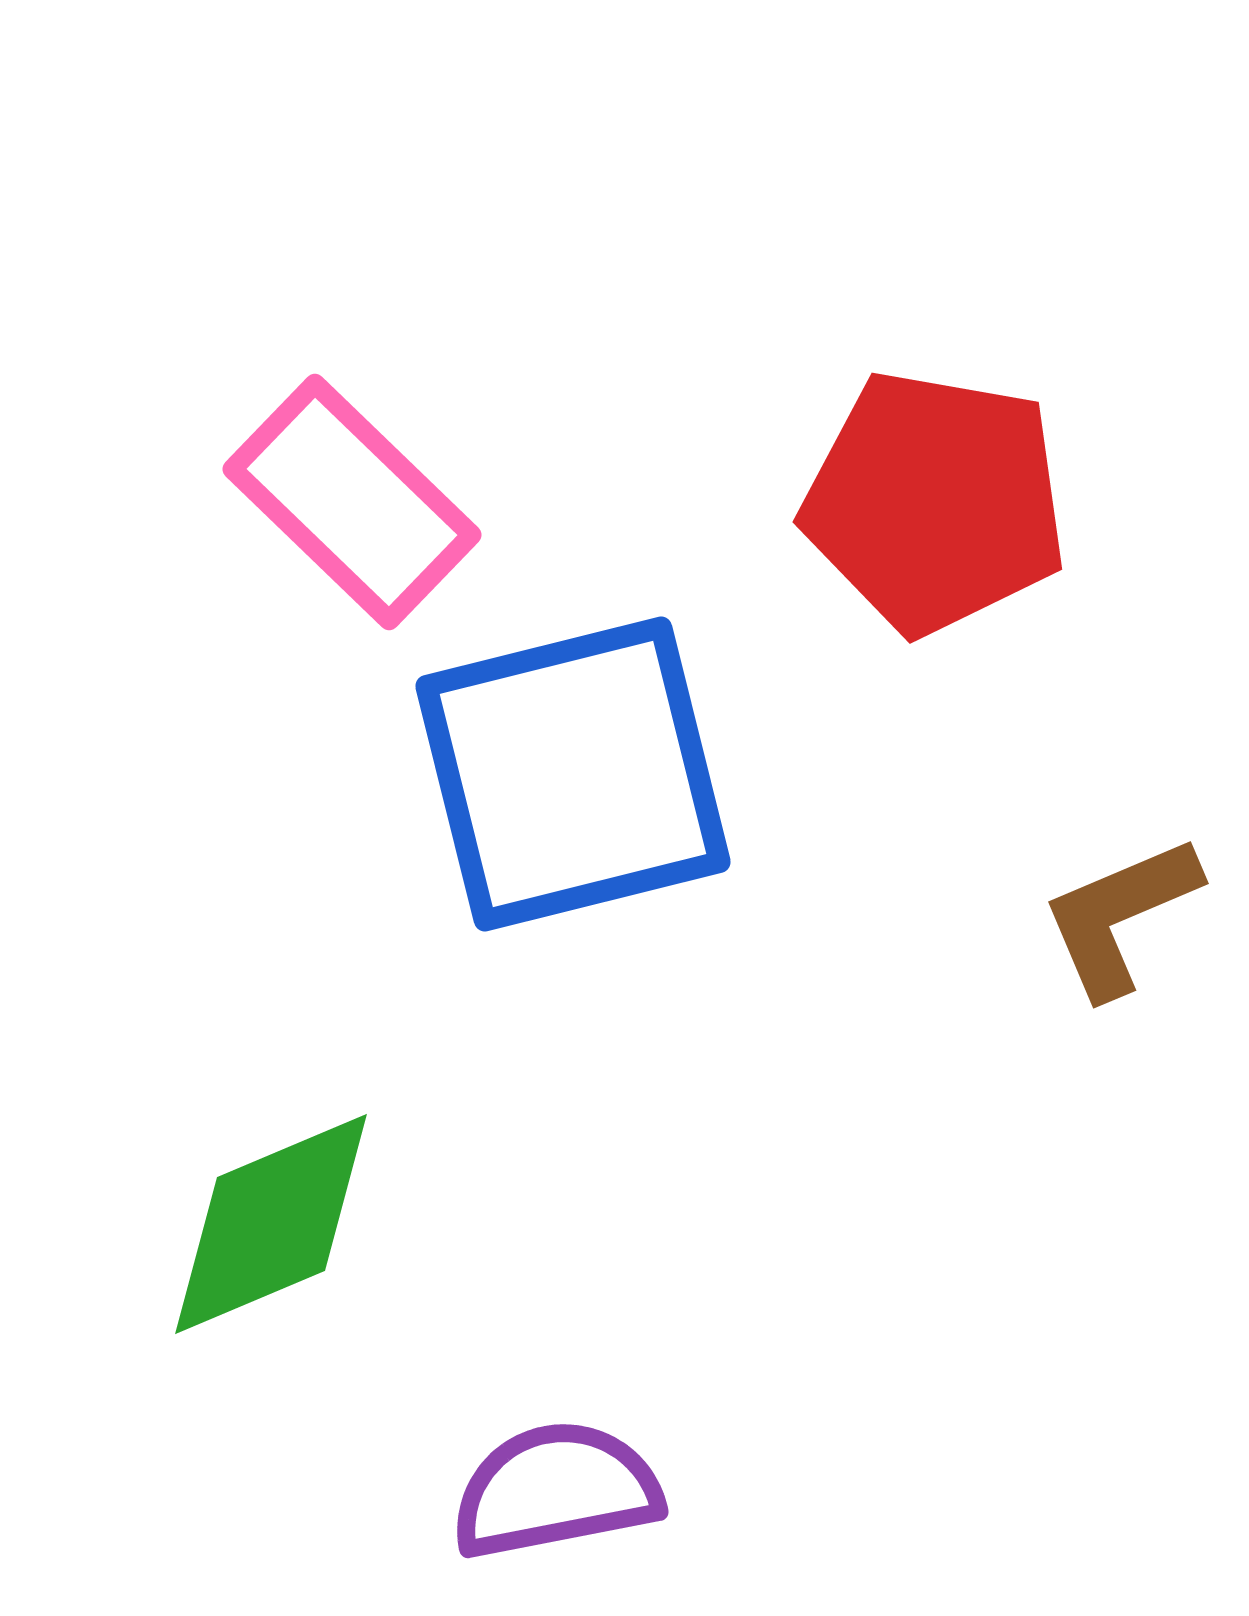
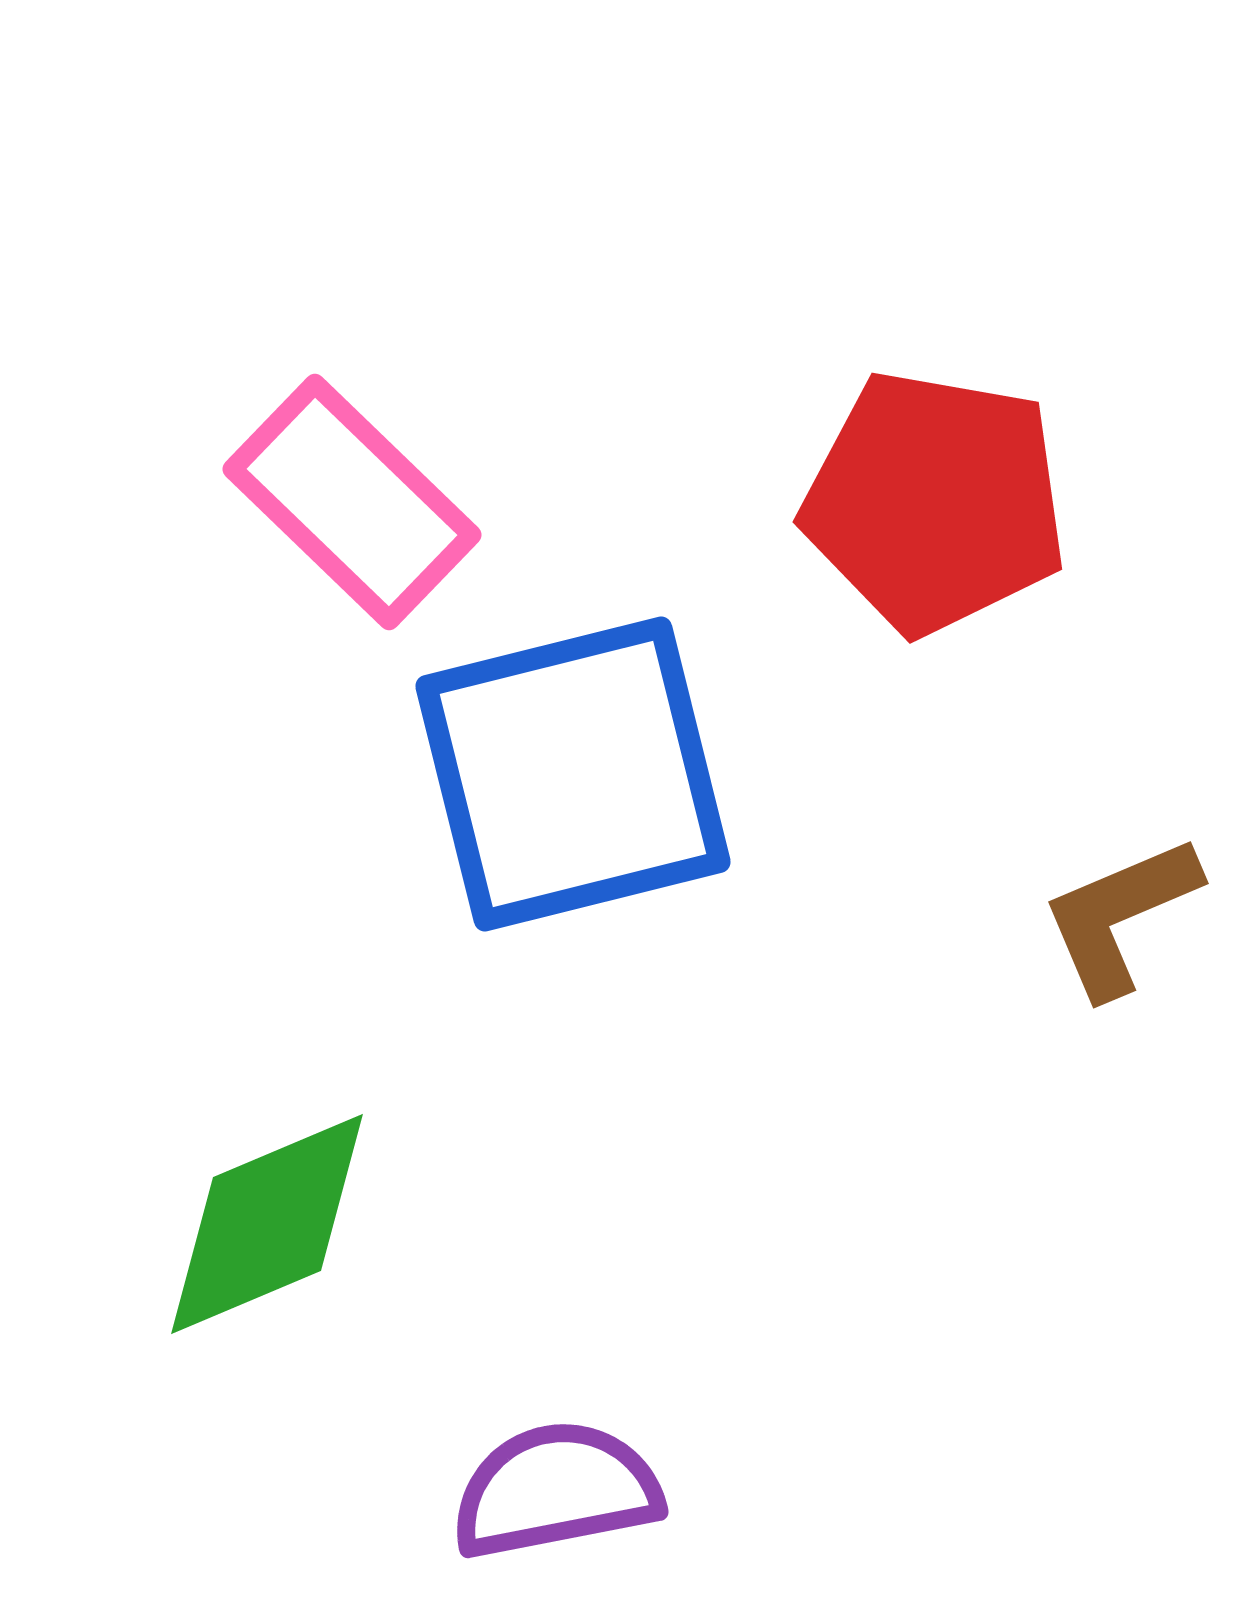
green diamond: moved 4 px left
